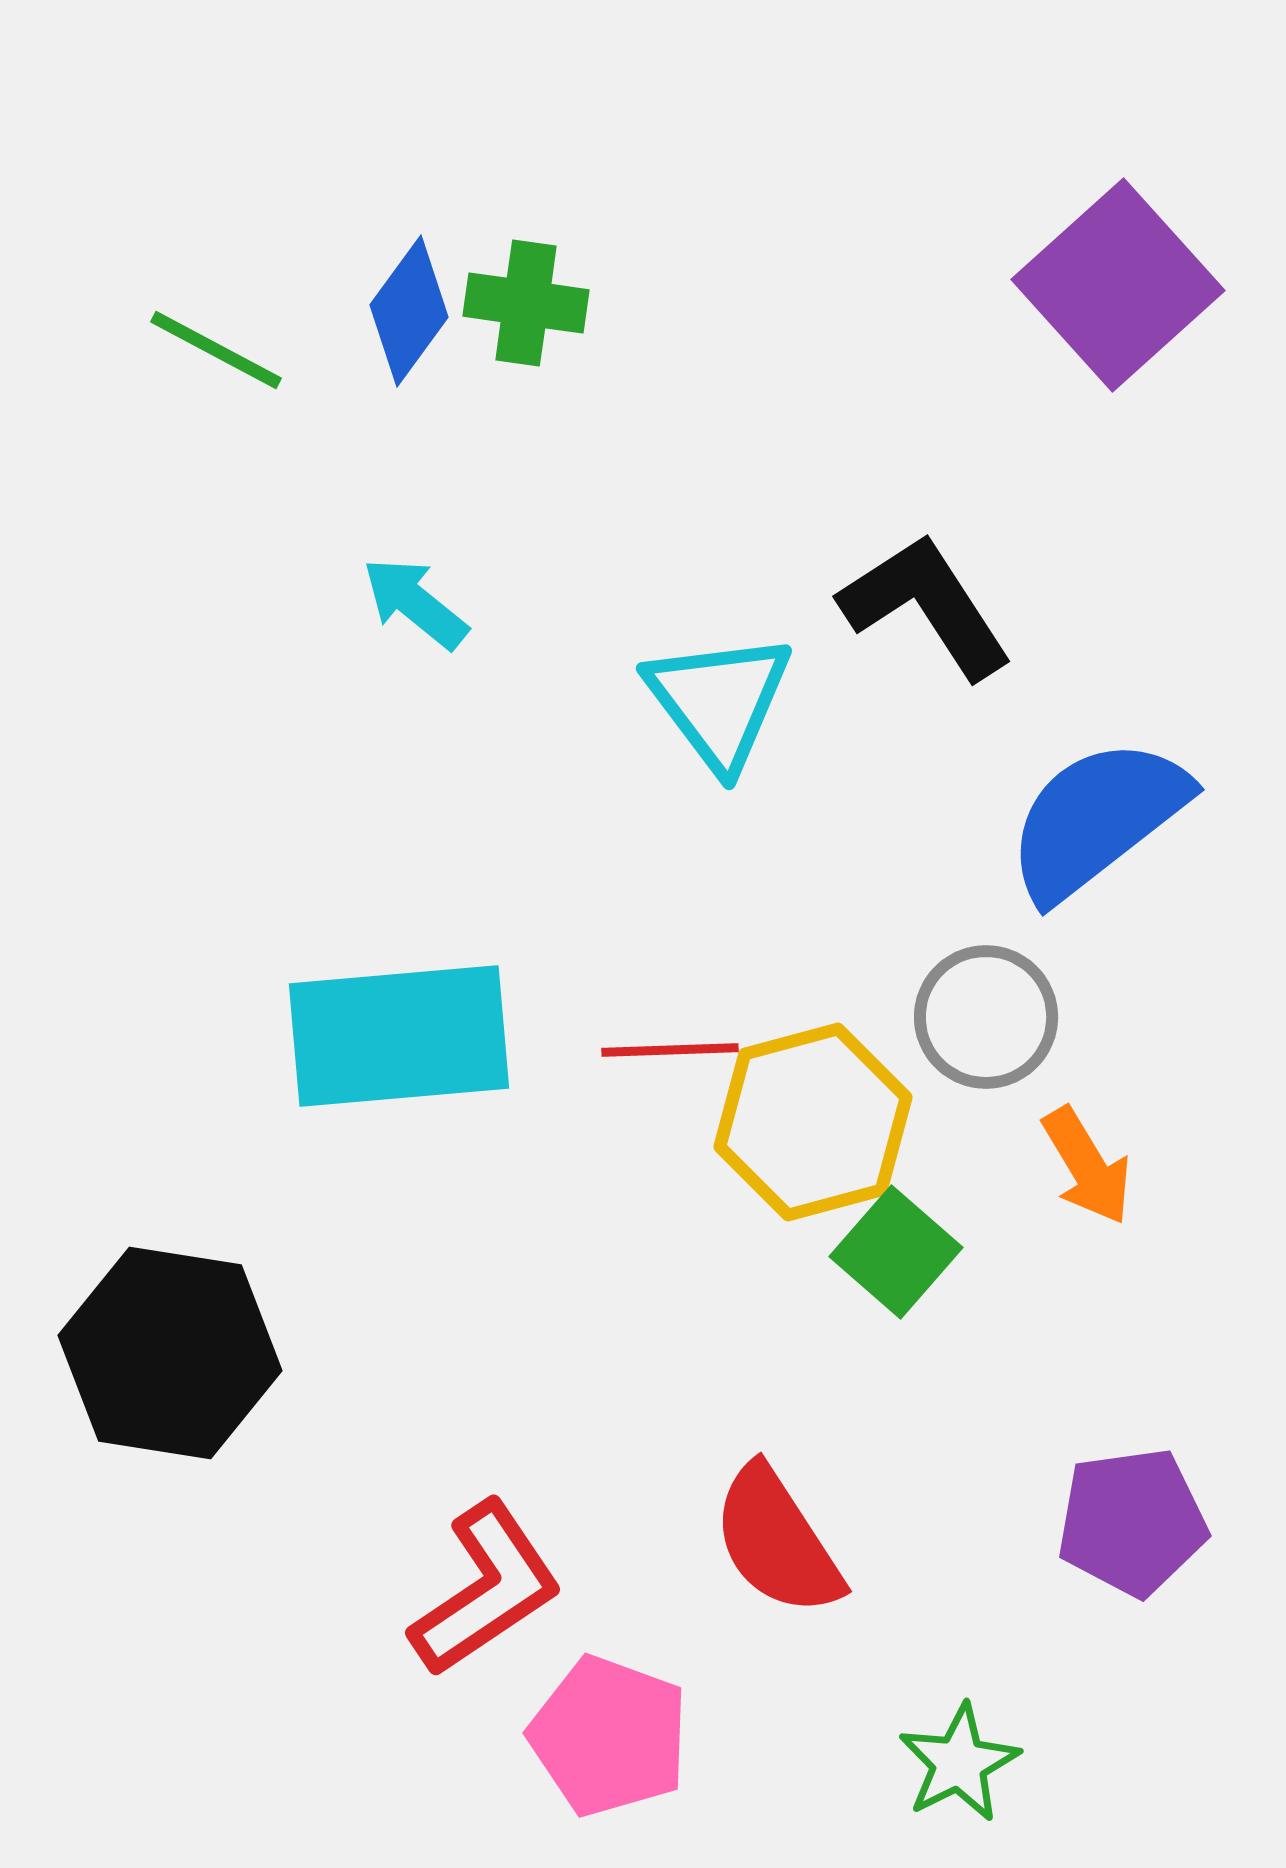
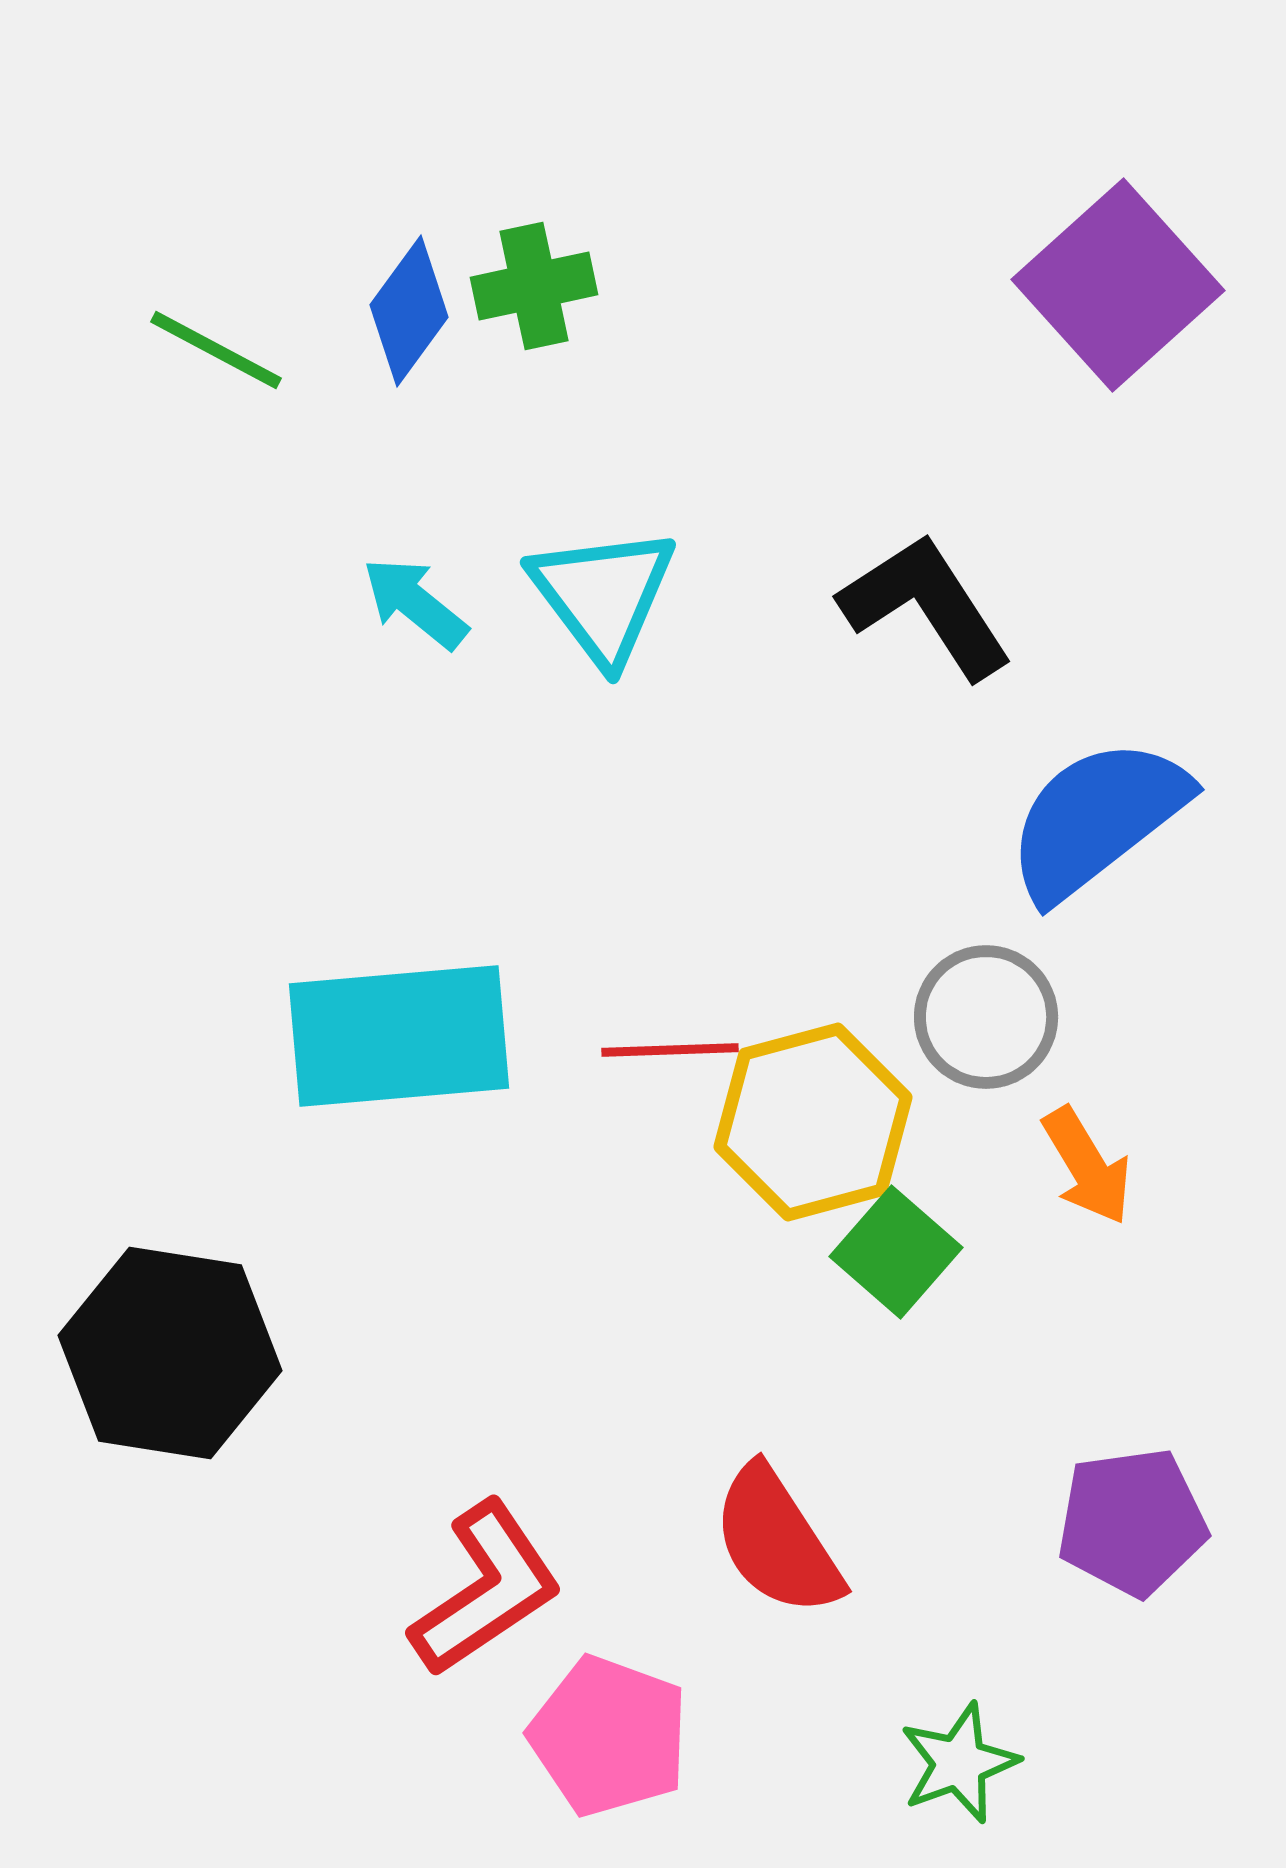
green cross: moved 8 px right, 17 px up; rotated 20 degrees counterclockwise
cyan triangle: moved 116 px left, 106 px up
green star: rotated 7 degrees clockwise
